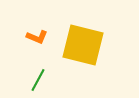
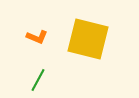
yellow square: moved 5 px right, 6 px up
